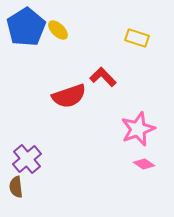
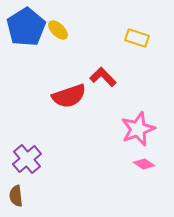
brown semicircle: moved 9 px down
